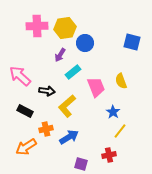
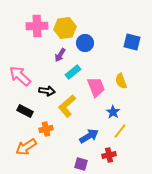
blue arrow: moved 20 px right, 1 px up
